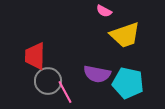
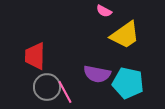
yellow trapezoid: rotated 16 degrees counterclockwise
gray circle: moved 1 px left, 6 px down
